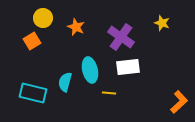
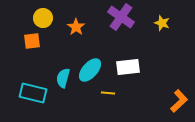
orange star: rotated 12 degrees clockwise
purple cross: moved 20 px up
orange square: rotated 24 degrees clockwise
cyan ellipse: rotated 55 degrees clockwise
cyan semicircle: moved 2 px left, 4 px up
yellow line: moved 1 px left
orange L-shape: moved 1 px up
